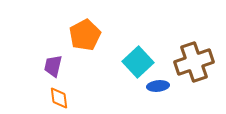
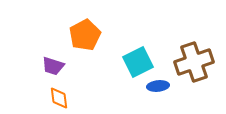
cyan square: rotated 16 degrees clockwise
purple trapezoid: rotated 85 degrees counterclockwise
